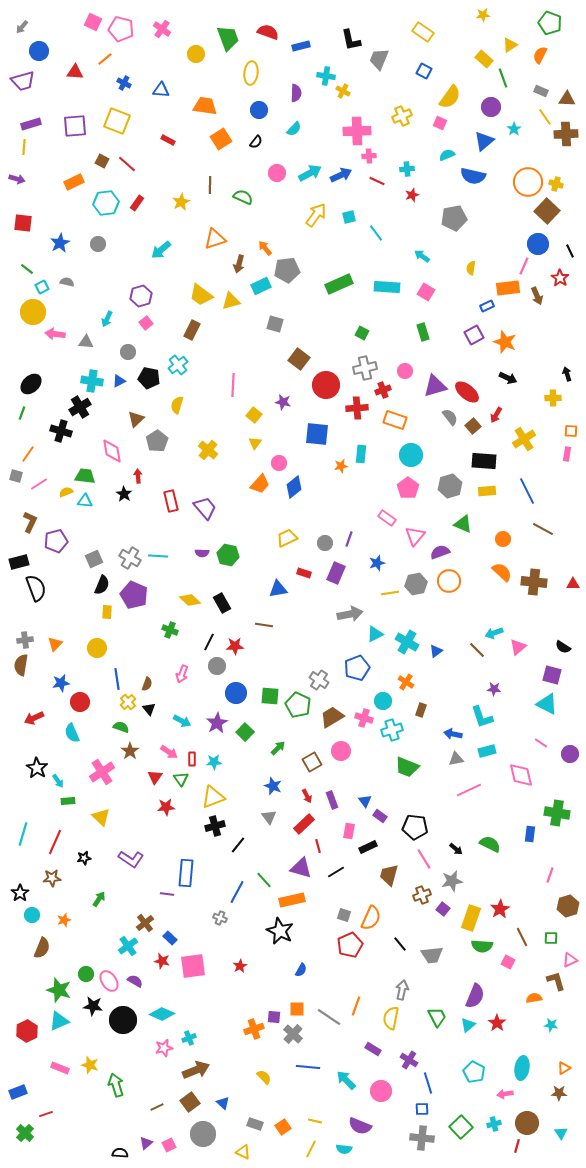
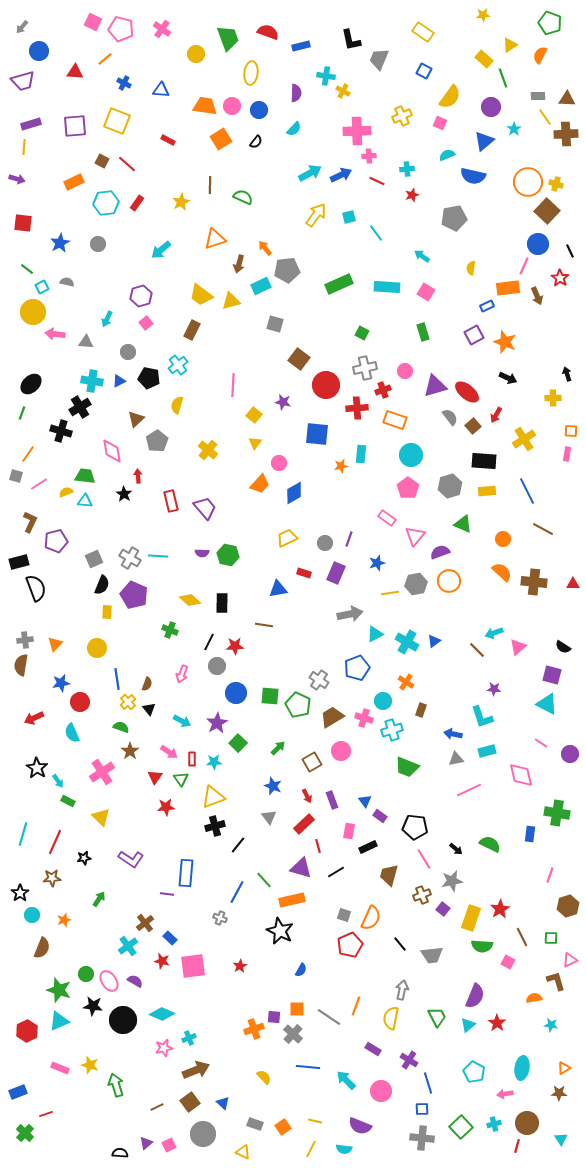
gray rectangle at (541, 91): moved 3 px left, 5 px down; rotated 24 degrees counterclockwise
pink circle at (277, 173): moved 45 px left, 67 px up
blue diamond at (294, 487): moved 6 px down; rotated 10 degrees clockwise
black rectangle at (222, 603): rotated 30 degrees clockwise
blue triangle at (436, 651): moved 2 px left, 10 px up
green square at (245, 732): moved 7 px left, 11 px down
green rectangle at (68, 801): rotated 32 degrees clockwise
cyan triangle at (561, 1133): moved 6 px down
